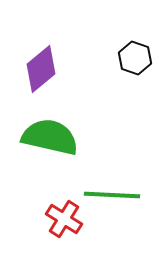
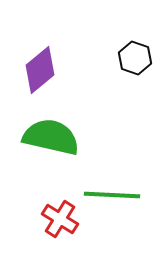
purple diamond: moved 1 px left, 1 px down
green semicircle: moved 1 px right
red cross: moved 4 px left
